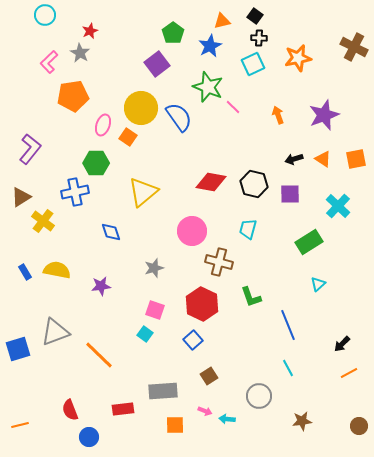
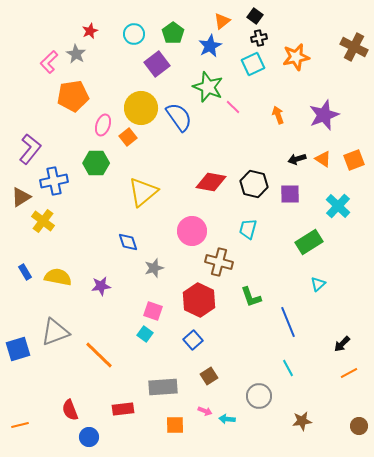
cyan circle at (45, 15): moved 89 px right, 19 px down
orange triangle at (222, 21): rotated 24 degrees counterclockwise
black cross at (259, 38): rotated 14 degrees counterclockwise
gray star at (80, 53): moved 4 px left, 1 px down
orange star at (298, 58): moved 2 px left, 1 px up
orange square at (128, 137): rotated 18 degrees clockwise
black arrow at (294, 159): moved 3 px right
orange square at (356, 159): moved 2 px left, 1 px down; rotated 10 degrees counterclockwise
blue cross at (75, 192): moved 21 px left, 11 px up
blue diamond at (111, 232): moved 17 px right, 10 px down
yellow semicircle at (57, 270): moved 1 px right, 7 px down
red hexagon at (202, 304): moved 3 px left, 4 px up
pink square at (155, 310): moved 2 px left, 1 px down
blue line at (288, 325): moved 3 px up
gray rectangle at (163, 391): moved 4 px up
